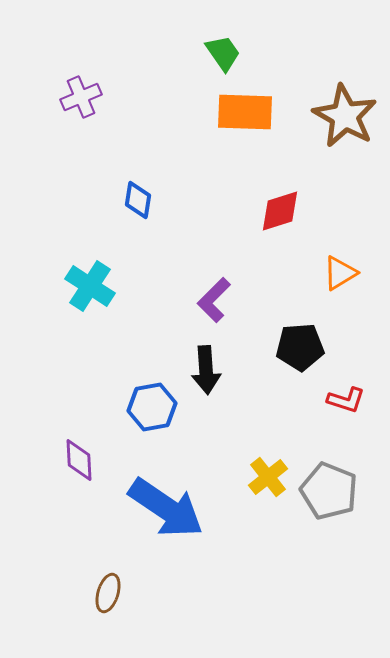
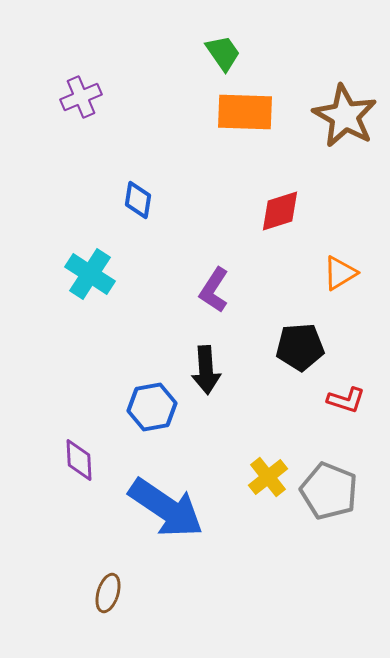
cyan cross: moved 12 px up
purple L-shape: moved 10 px up; rotated 12 degrees counterclockwise
